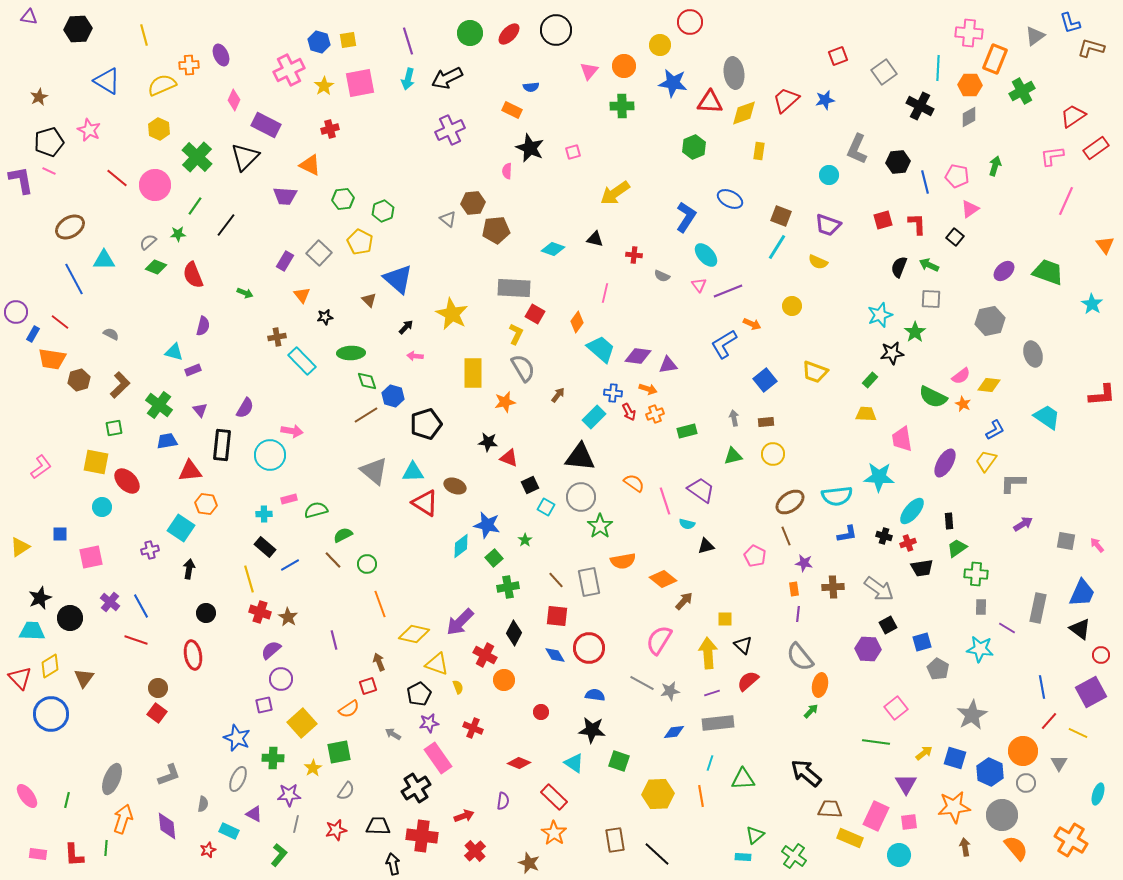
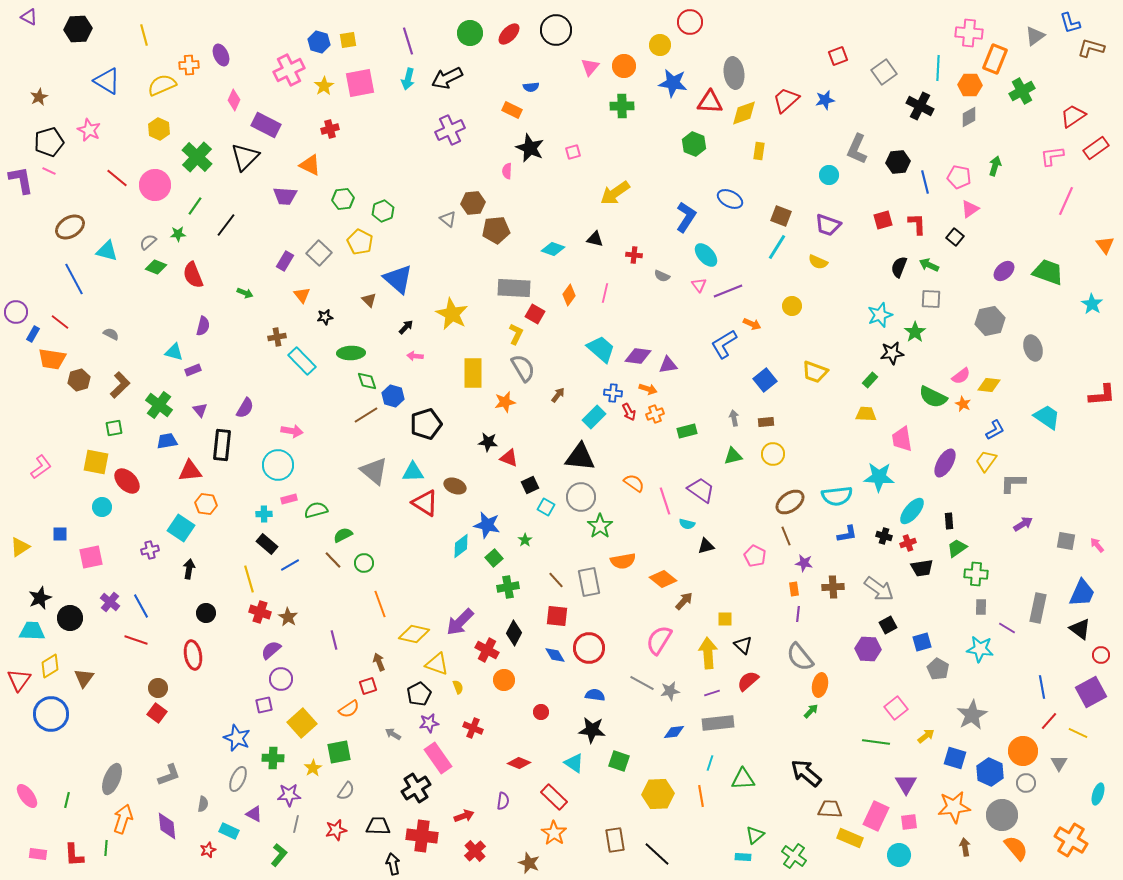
purple triangle at (29, 17): rotated 18 degrees clockwise
pink triangle at (589, 71): moved 1 px right, 4 px up
green hexagon at (694, 147): moved 3 px up; rotated 15 degrees counterclockwise
pink pentagon at (957, 176): moved 2 px right, 1 px down
cyan triangle at (104, 260): moved 3 px right, 9 px up; rotated 15 degrees clockwise
orange diamond at (577, 322): moved 8 px left, 27 px up
gray ellipse at (1033, 354): moved 6 px up
cyan circle at (270, 455): moved 8 px right, 10 px down
black rectangle at (265, 547): moved 2 px right, 3 px up
green circle at (367, 564): moved 3 px left, 1 px up
red cross at (485, 655): moved 2 px right, 5 px up
red triangle at (20, 678): moved 1 px left, 2 px down; rotated 20 degrees clockwise
yellow arrow at (924, 753): moved 2 px right, 17 px up
